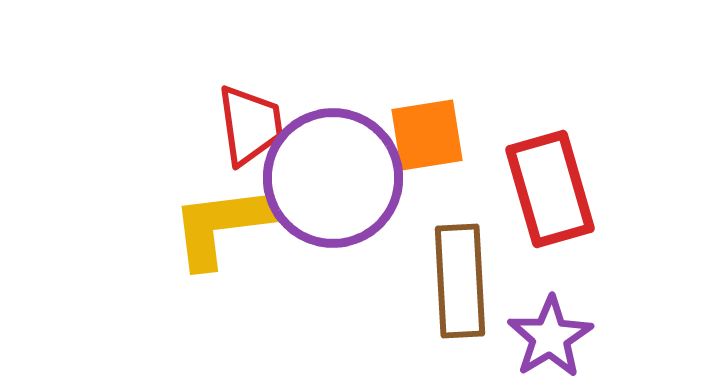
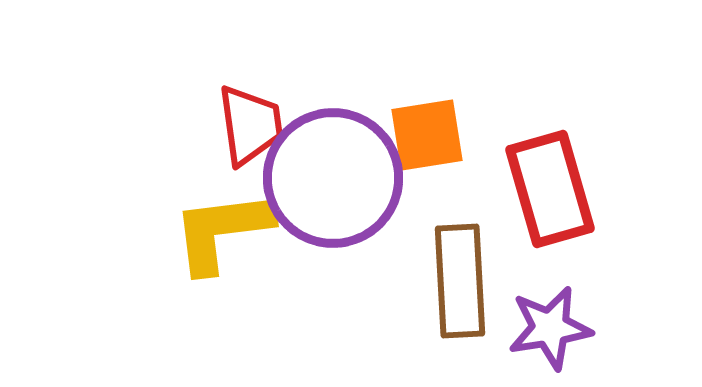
yellow L-shape: moved 1 px right, 5 px down
purple star: moved 9 px up; rotated 22 degrees clockwise
